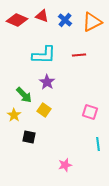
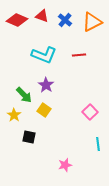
cyan L-shape: rotated 20 degrees clockwise
purple star: moved 1 px left, 3 px down
pink square: rotated 28 degrees clockwise
